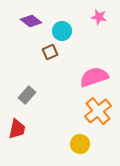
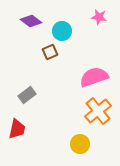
gray rectangle: rotated 12 degrees clockwise
